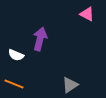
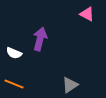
white semicircle: moved 2 px left, 2 px up
